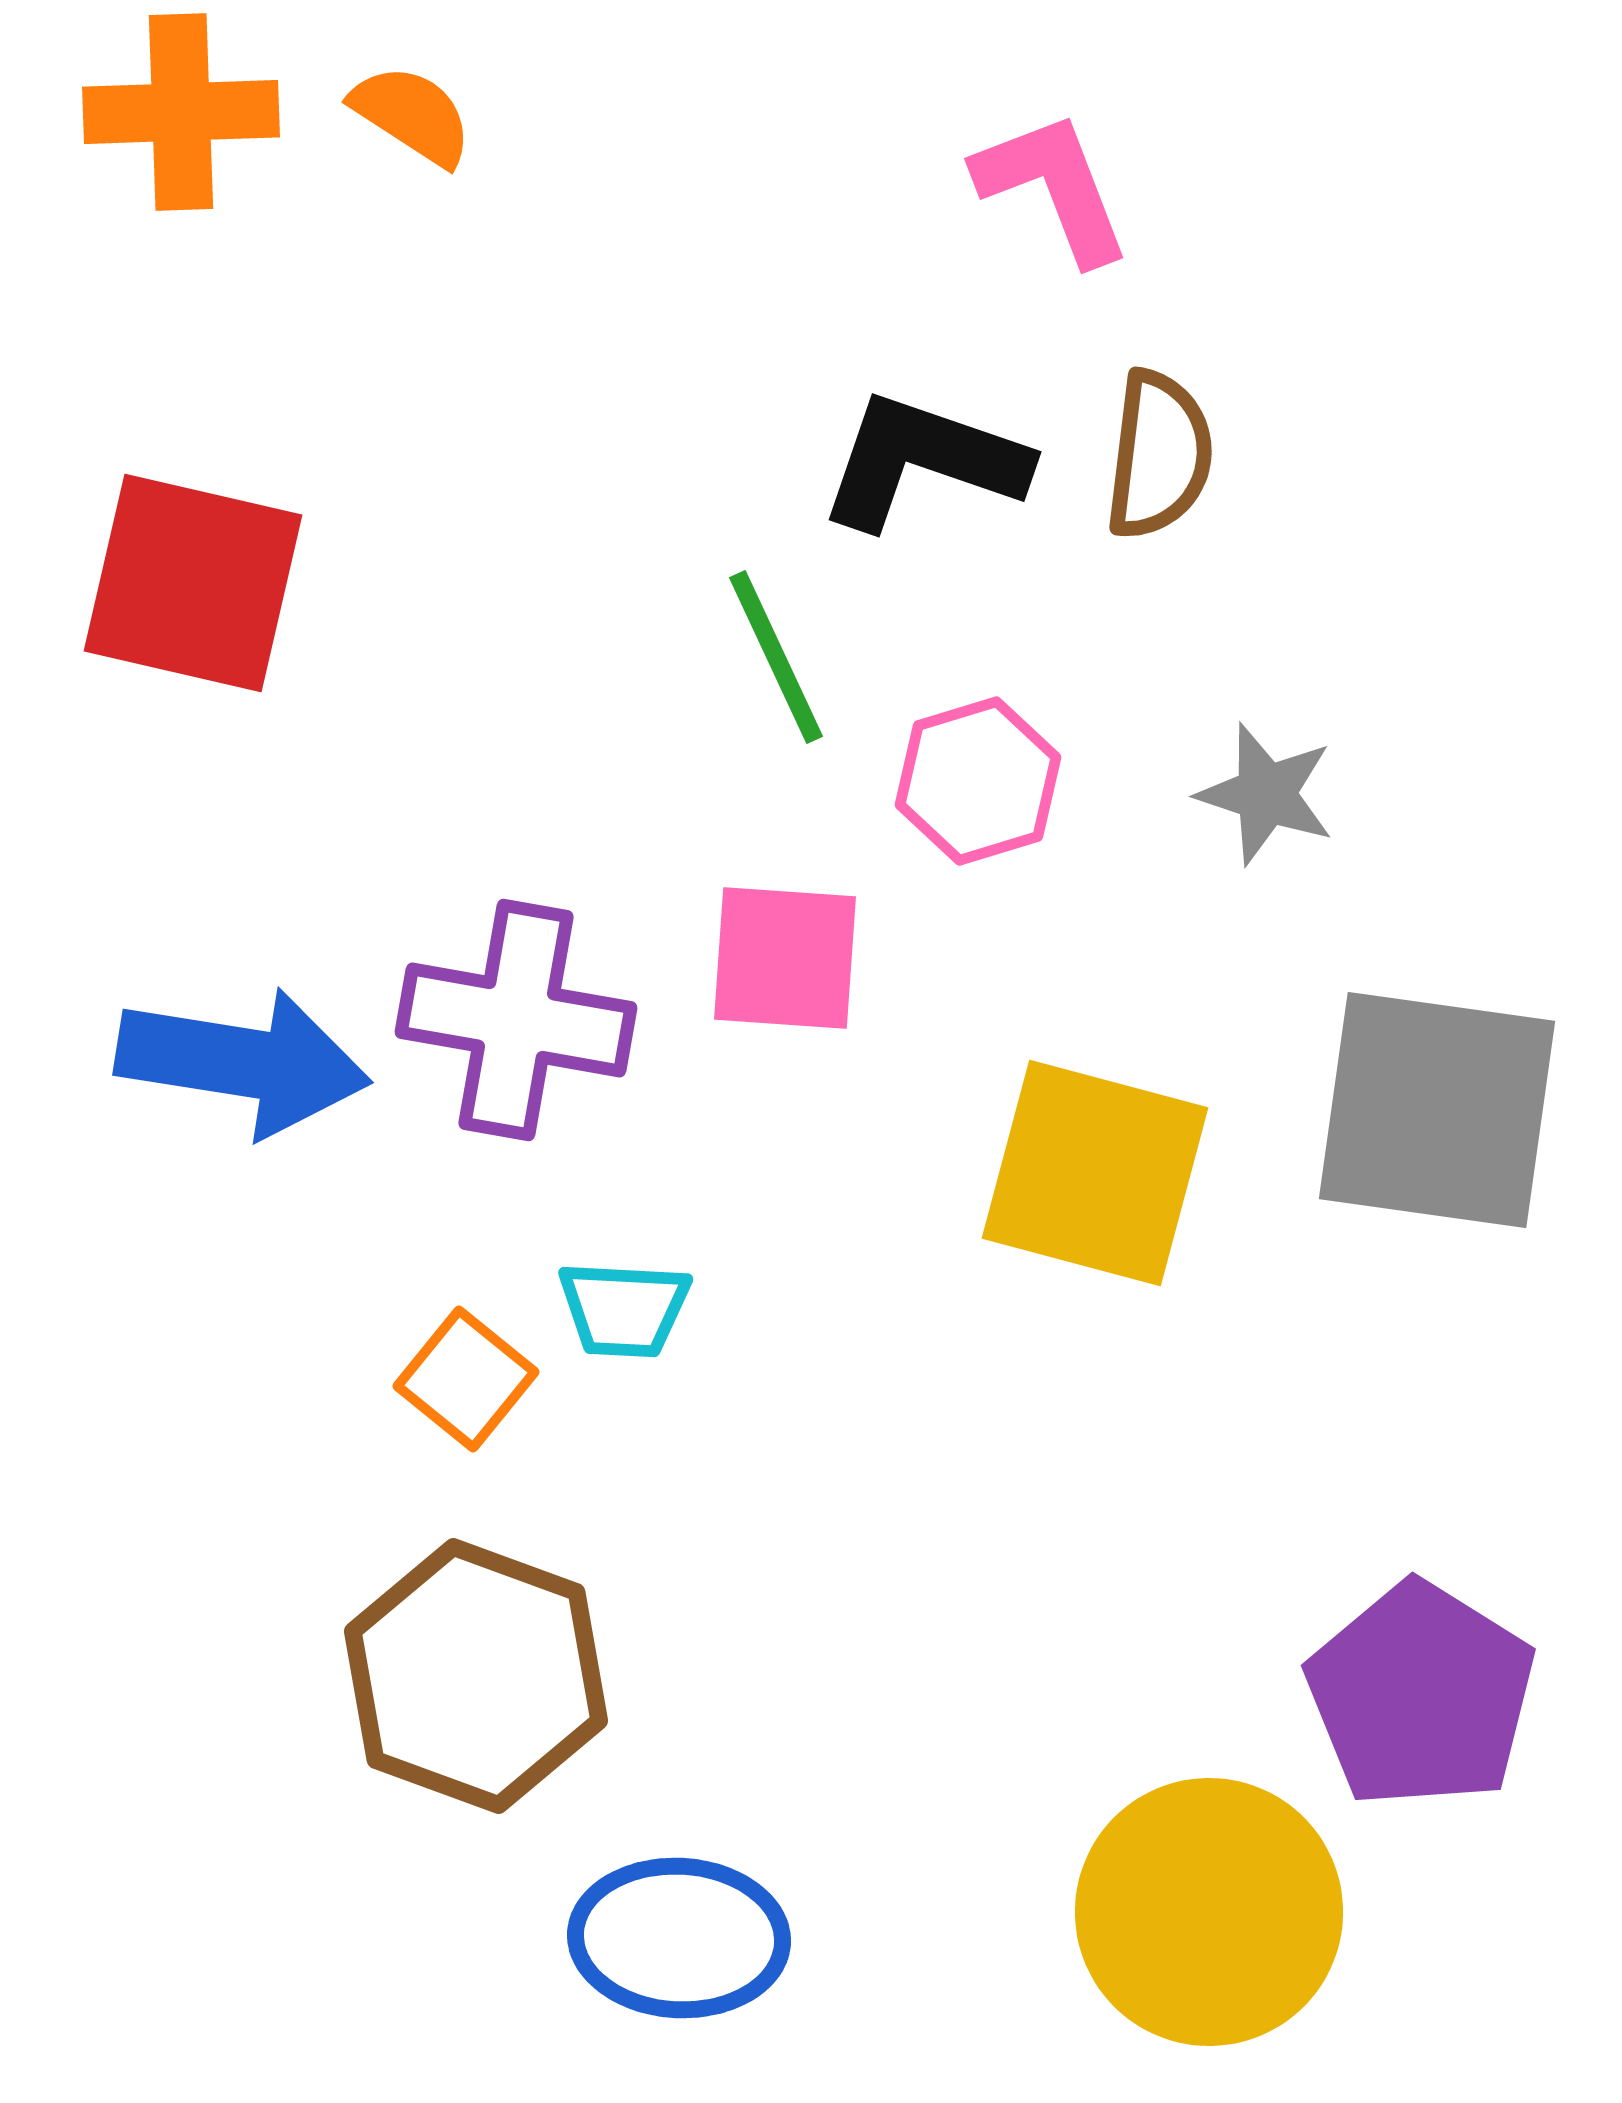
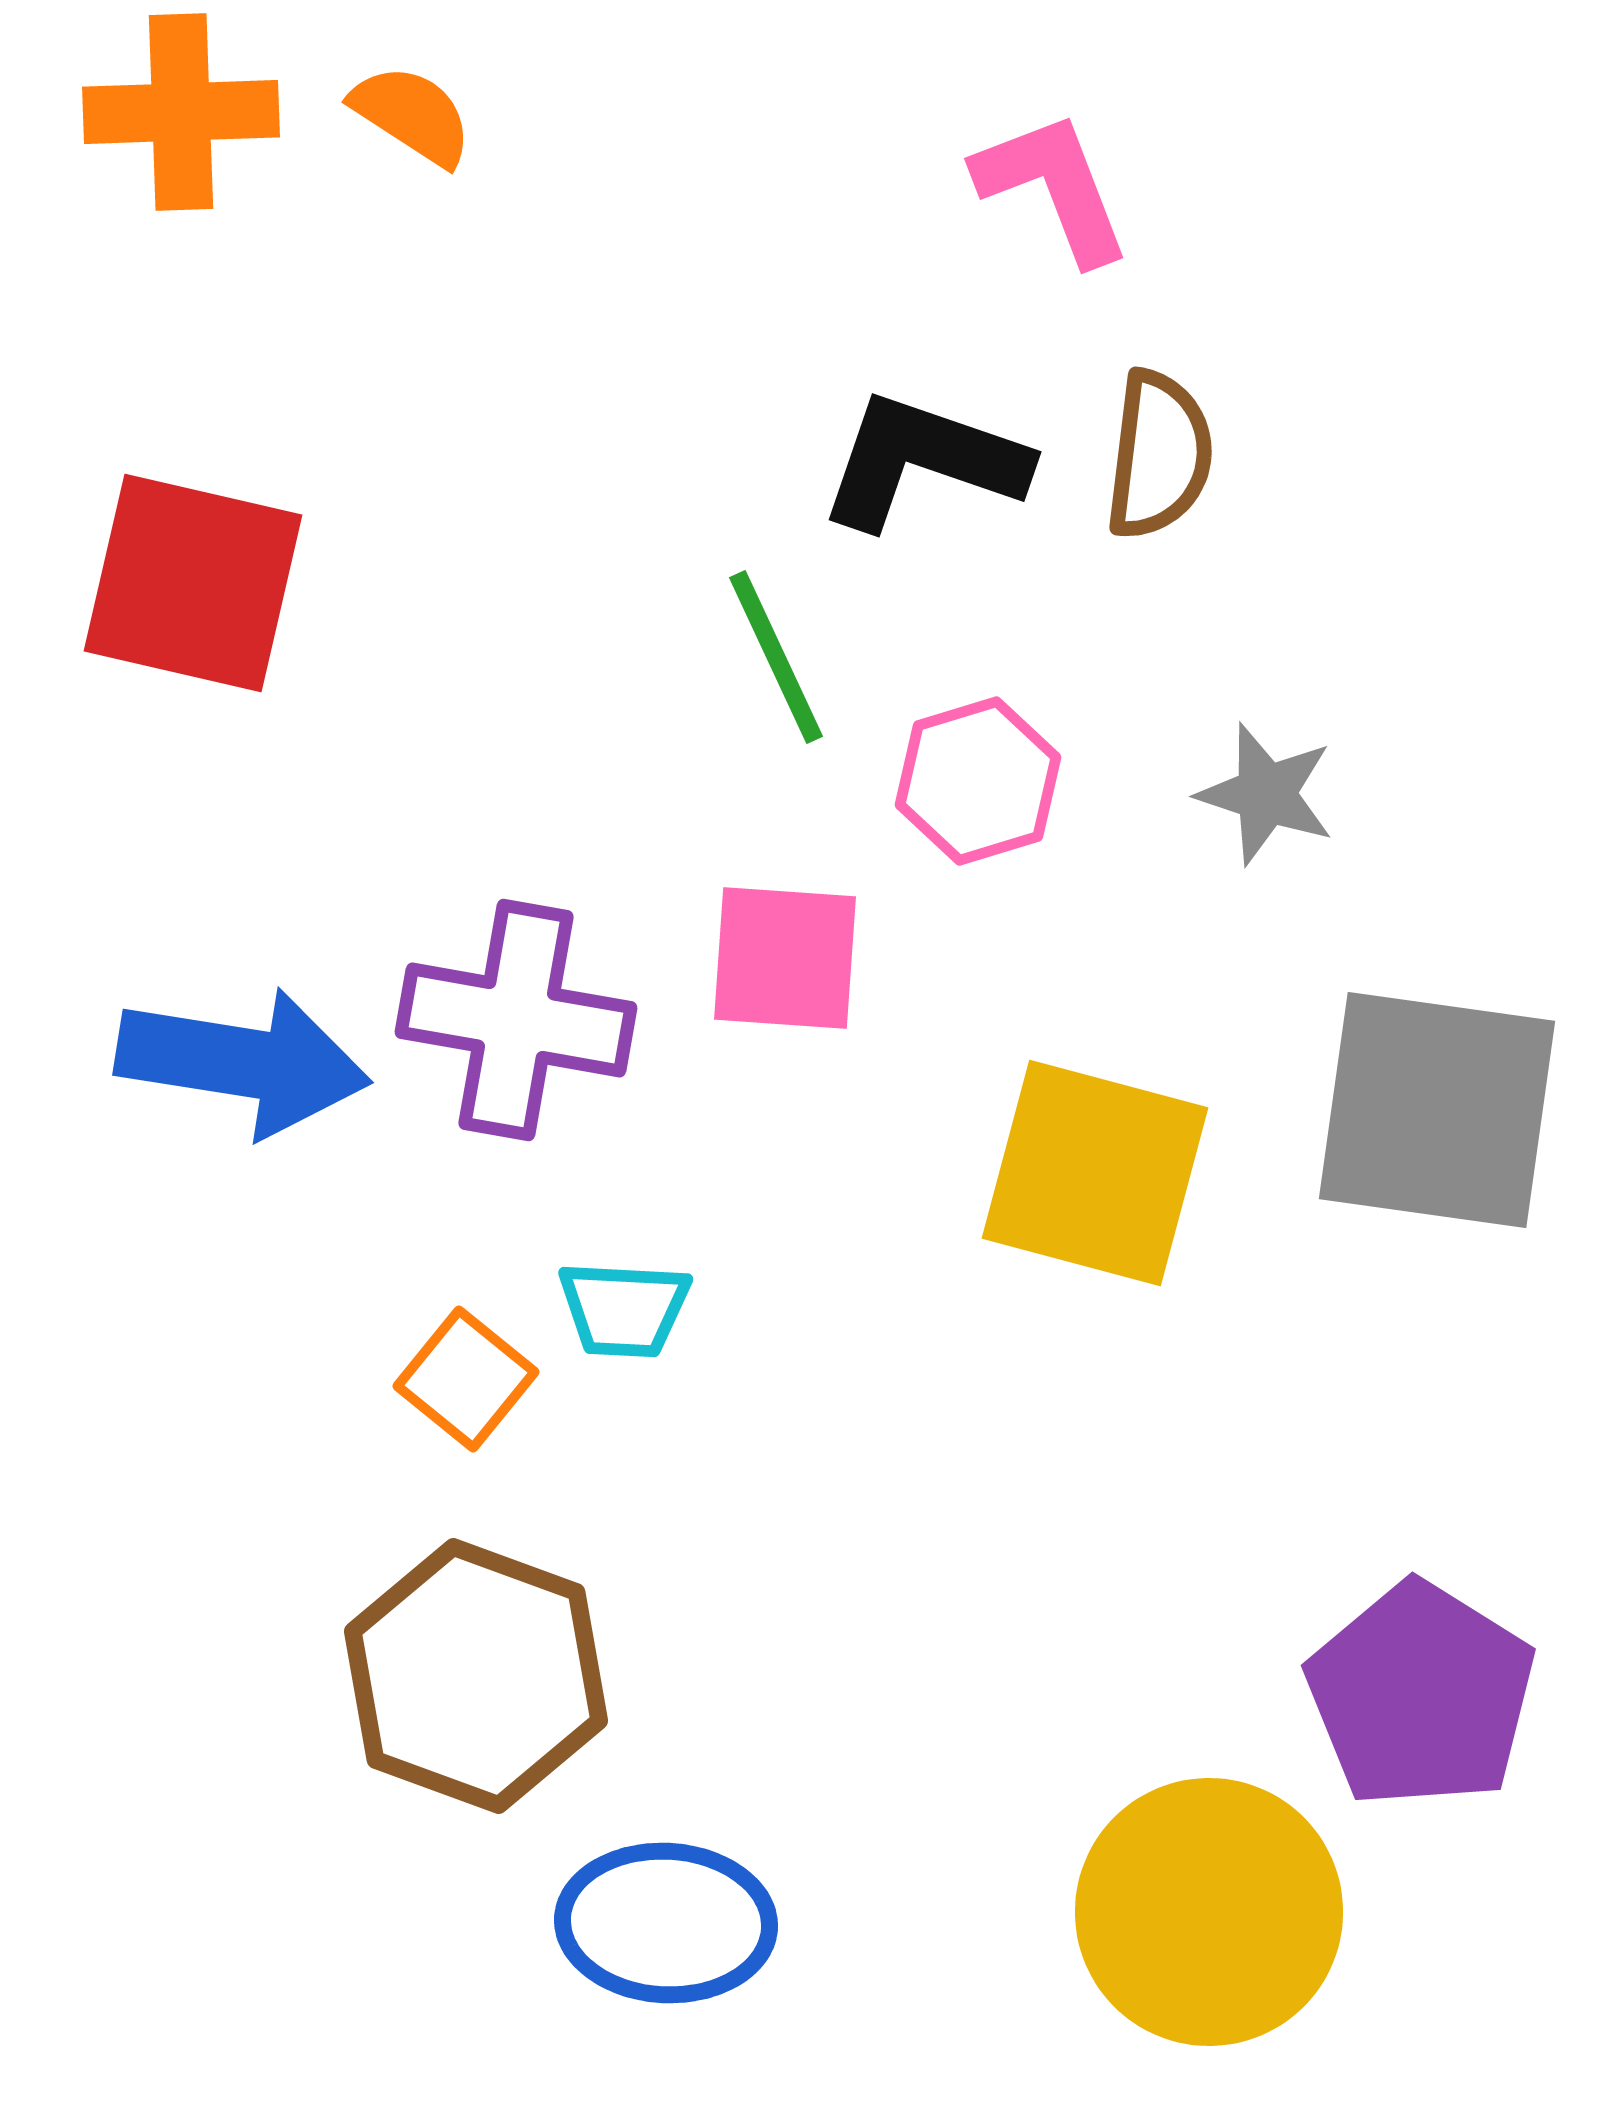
blue ellipse: moved 13 px left, 15 px up
